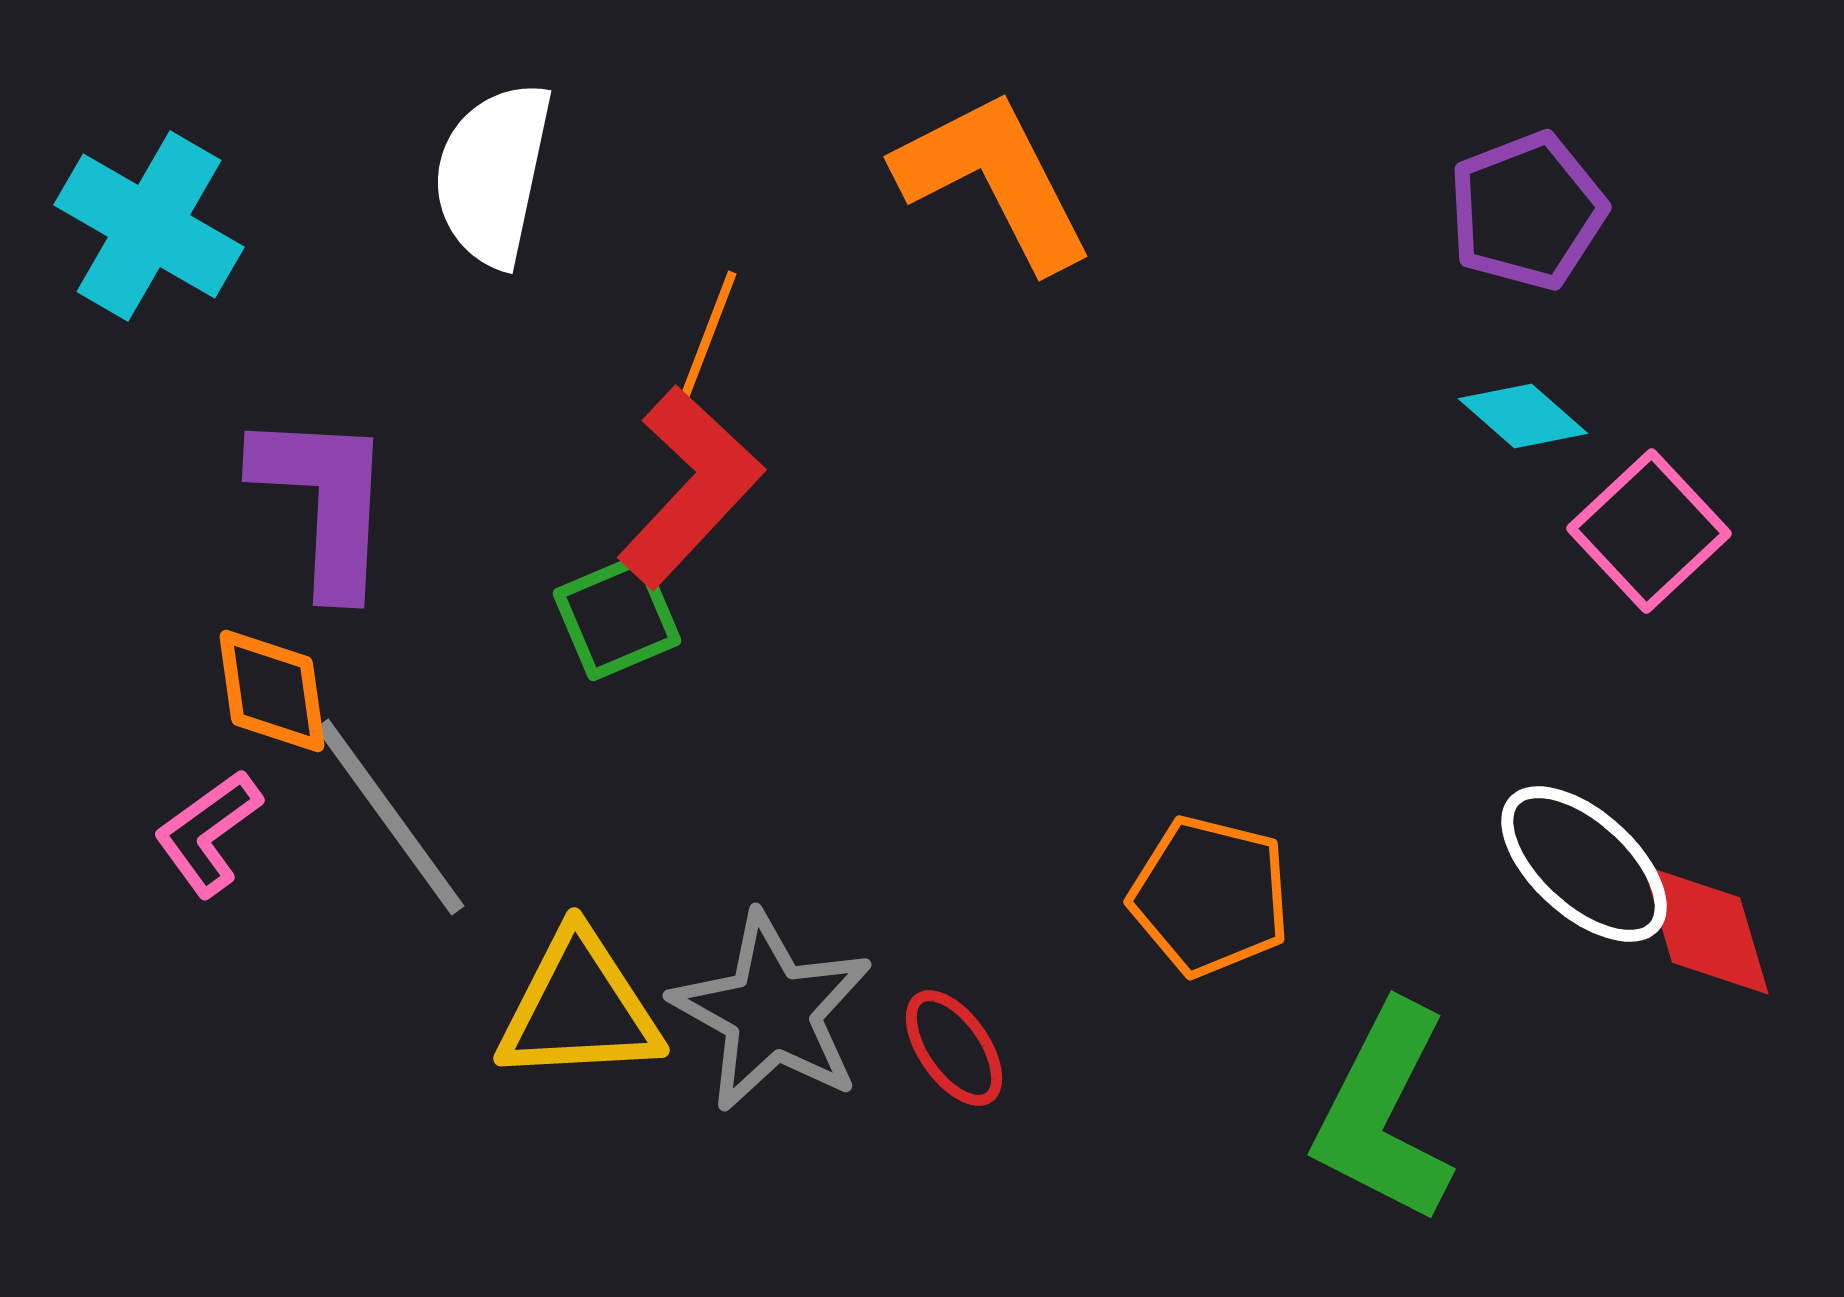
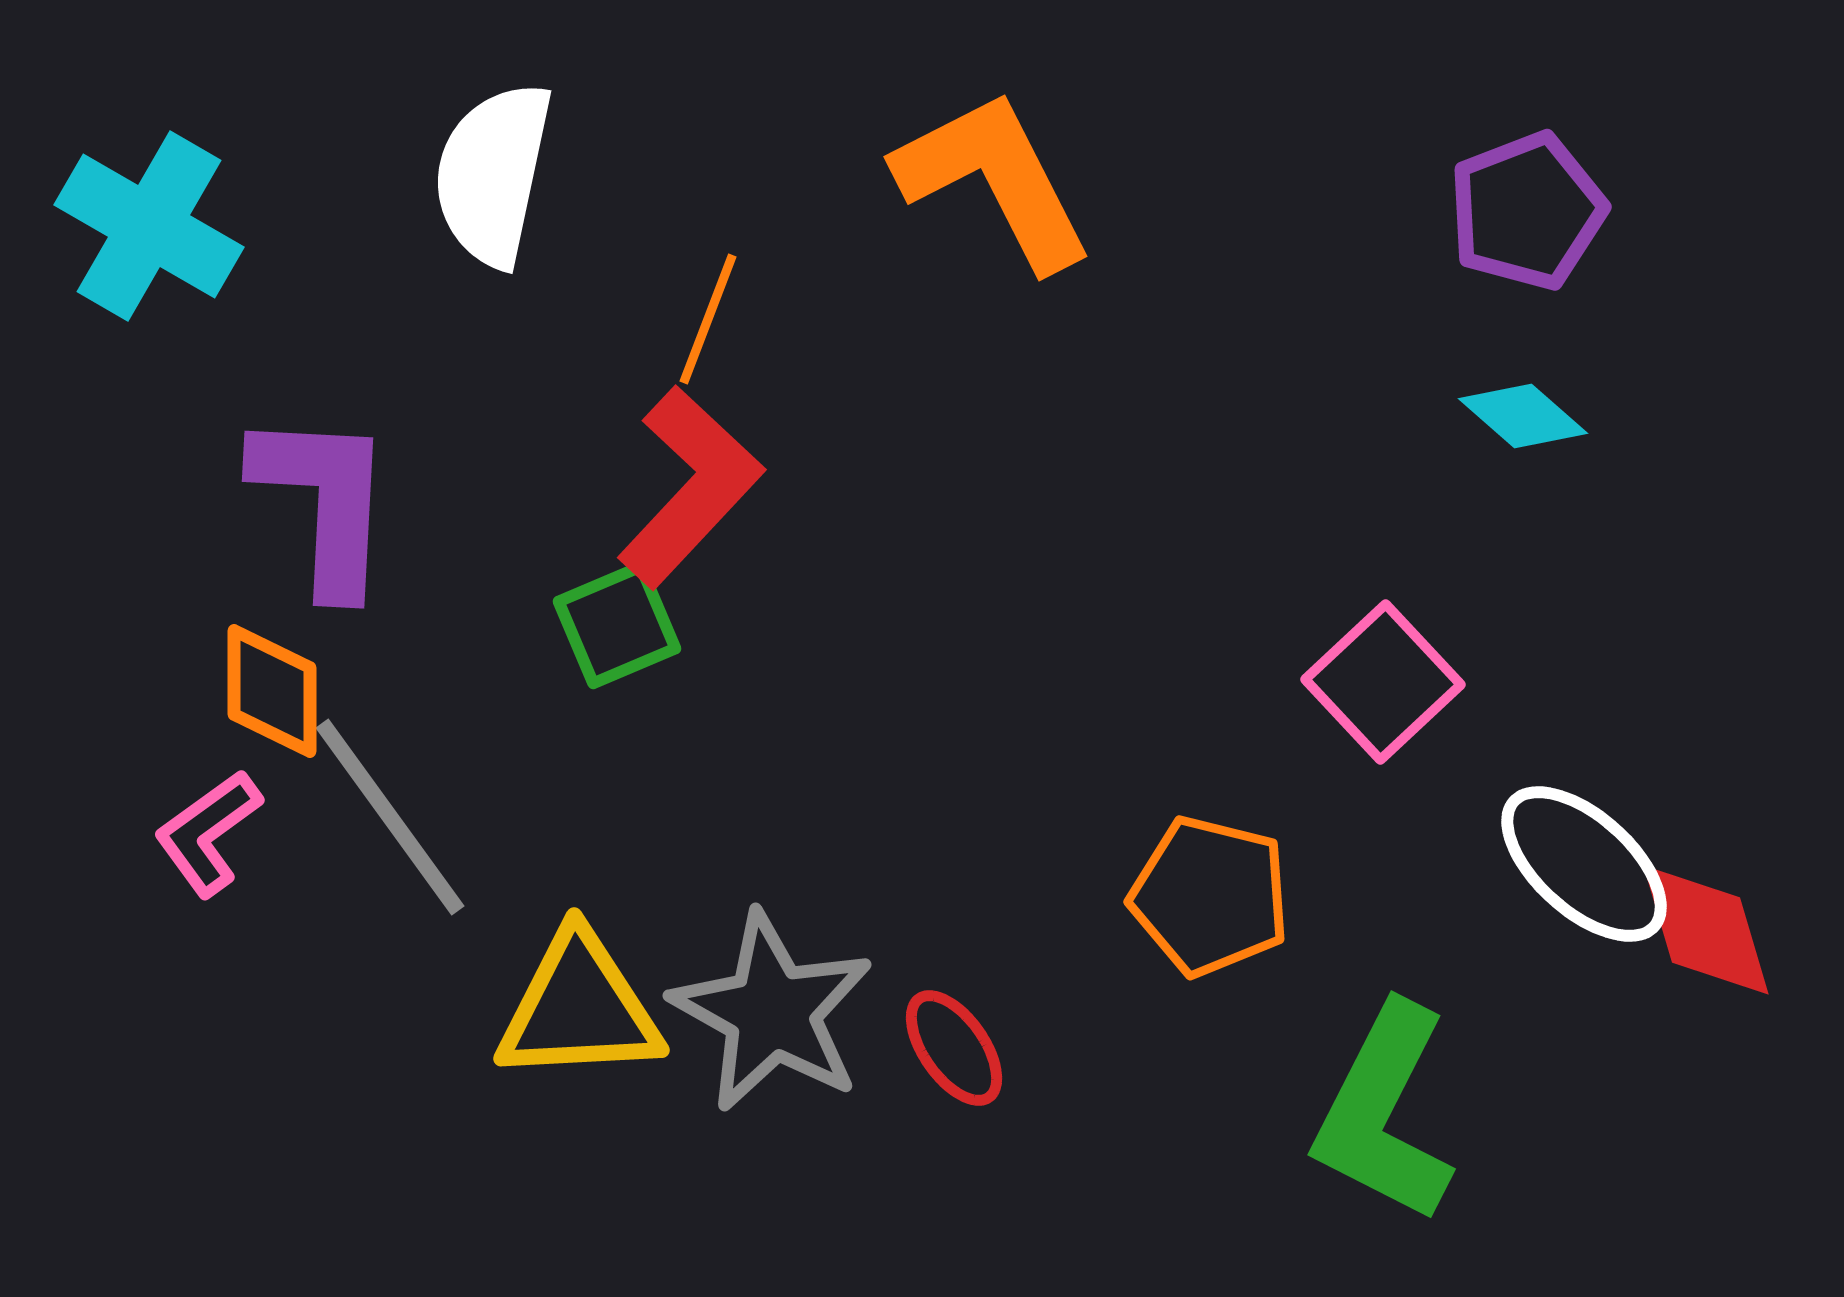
orange line: moved 17 px up
pink square: moved 266 px left, 151 px down
green square: moved 8 px down
orange diamond: rotated 8 degrees clockwise
